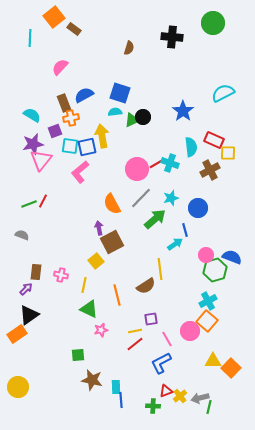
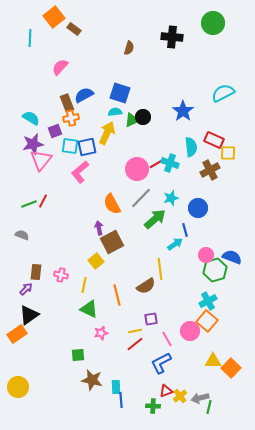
brown rectangle at (64, 103): moved 3 px right
cyan semicircle at (32, 115): moved 1 px left, 3 px down
yellow arrow at (102, 136): moved 5 px right, 3 px up; rotated 35 degrees clockwise
pink star at (101, 330): moved 3 px down
